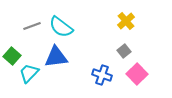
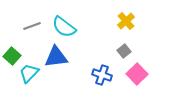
cyan semicircle: moved 3 px right
